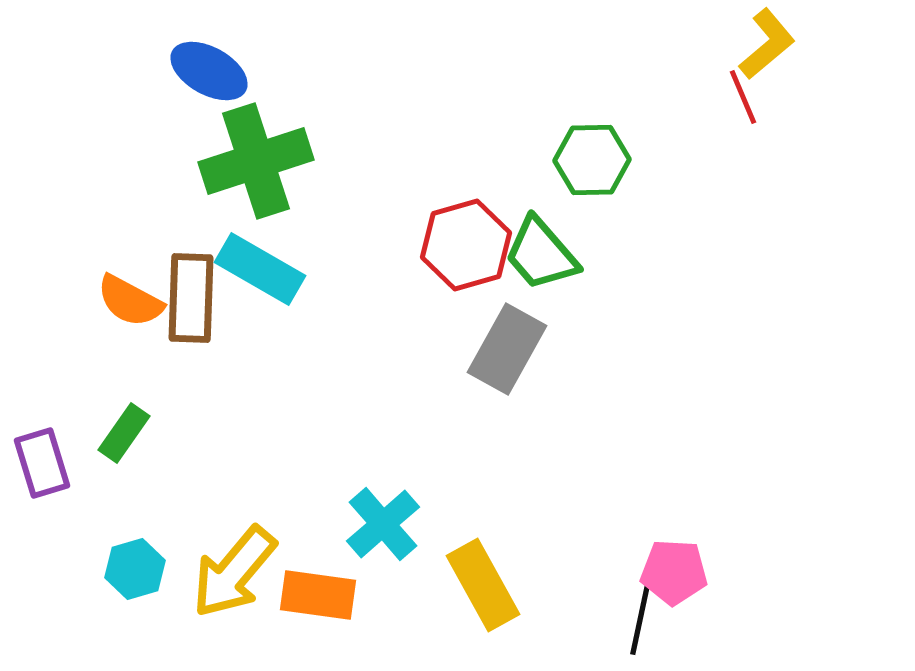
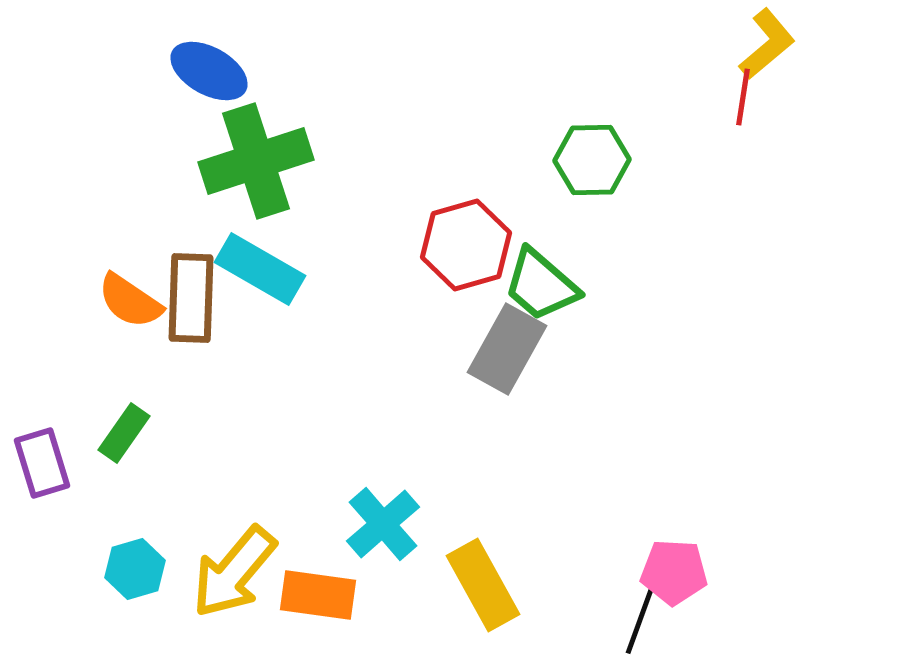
red line: rotated 32 degrees clockwise
green trapezoid: moved 31 px down; rotated 8 degrees counterclockwise
orange semicircle: rotated 6 degrees clockwise
black line: rotated 8 degrees clockwise
